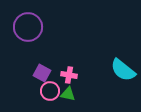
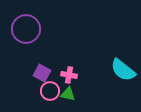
purple circle: moved 2 px left, 2 px down
